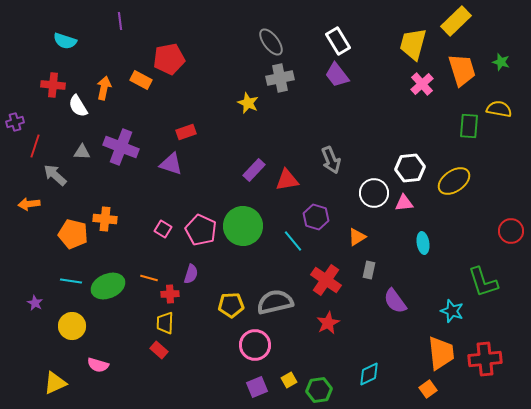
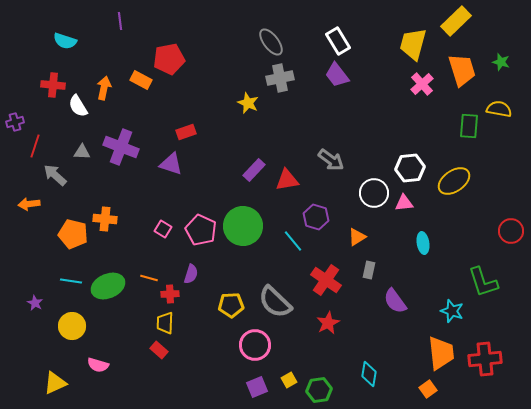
gray arrow at (331, 160): rotated 32 degrees counterclockwise
gray semicircle at (275, 302): rotated 123 degrees counterclockwise
cyan diamond at (369, 374): rotated 55 degrees counterclockwise
